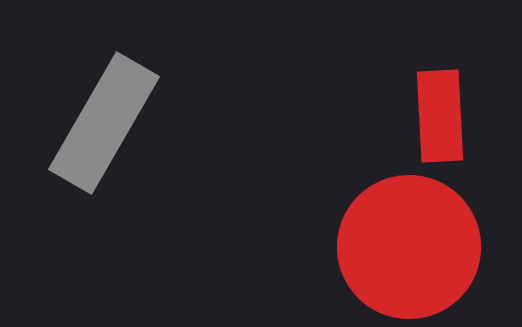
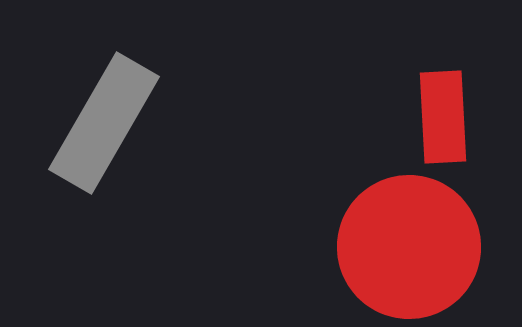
red rectangle: moved 3 px right, 1 px down
